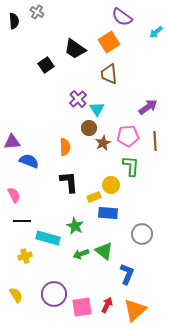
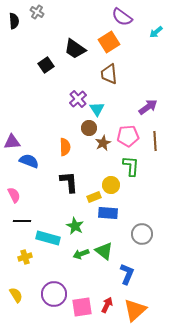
yellow cross: moved 1 px down
